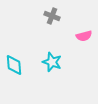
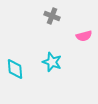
cyan diamond: moved 1 px right, 4 px down
